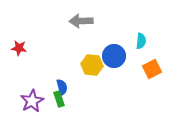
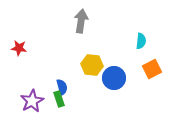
gray arrow: rotated 100 degrees clockwise
blue circle: moved 22 px down
